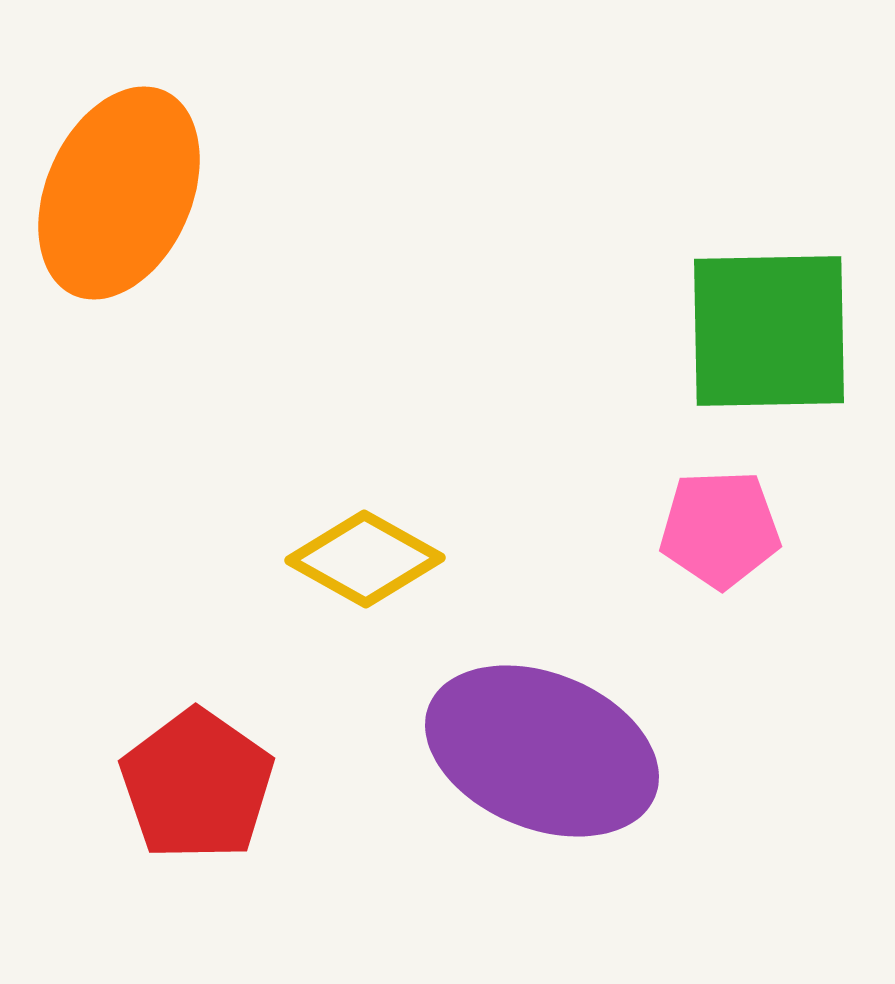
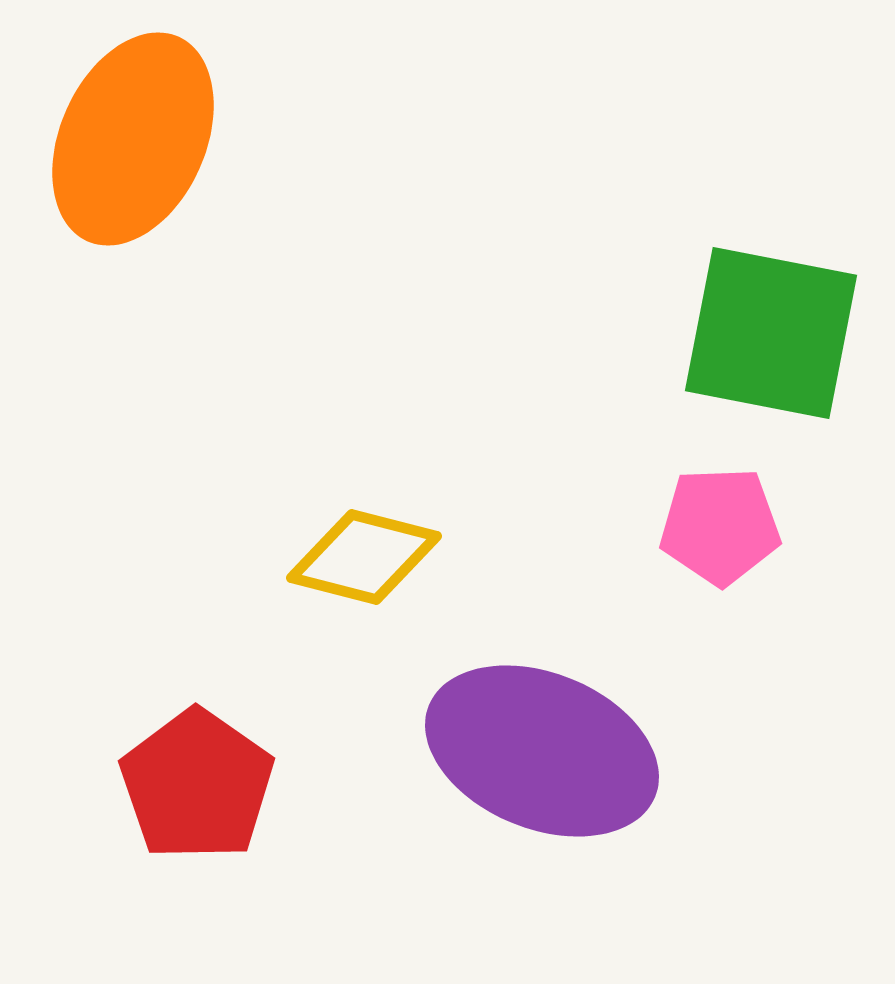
orange ellipse: moved 14 px right, 54 px up
green square: moved 2 px right, 2 px down; rotated 12 degrees clockwise
pink pentagon: moved 3 px up
yellow diamond: moved 1 px left, 2 px up; rotated 15 degrees counterclockwise
